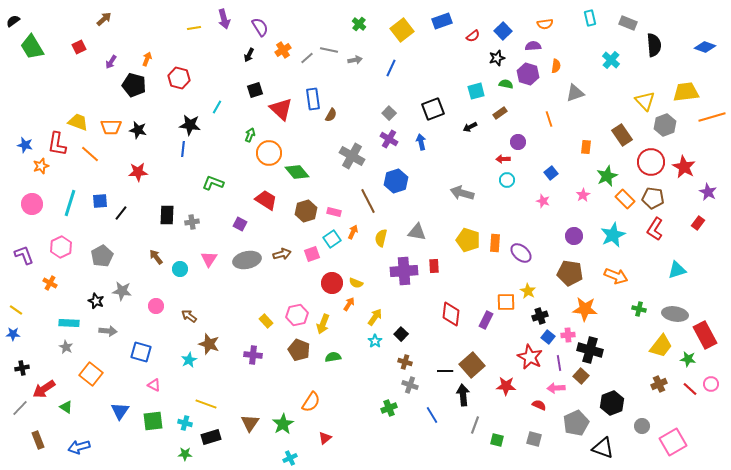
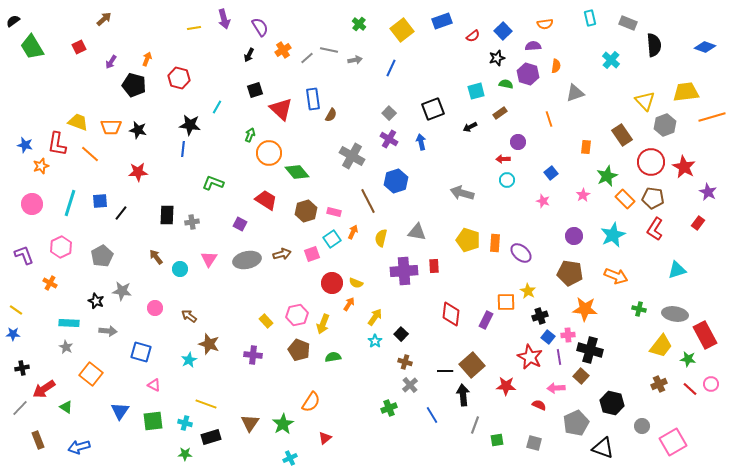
pink circle at (156, 306): moved 1 px left, 2 px down
purple line at (559, 363): moved 6 px up
gray cross at (410, 385): rotated 28 degrees clockwise
black hexagon at (612, 403): rotated 25 degrees counterclockwise
gray square at (534, 439): moved 4 px down
green square at (497, 440): rotated 24 degrees counterclockwise
